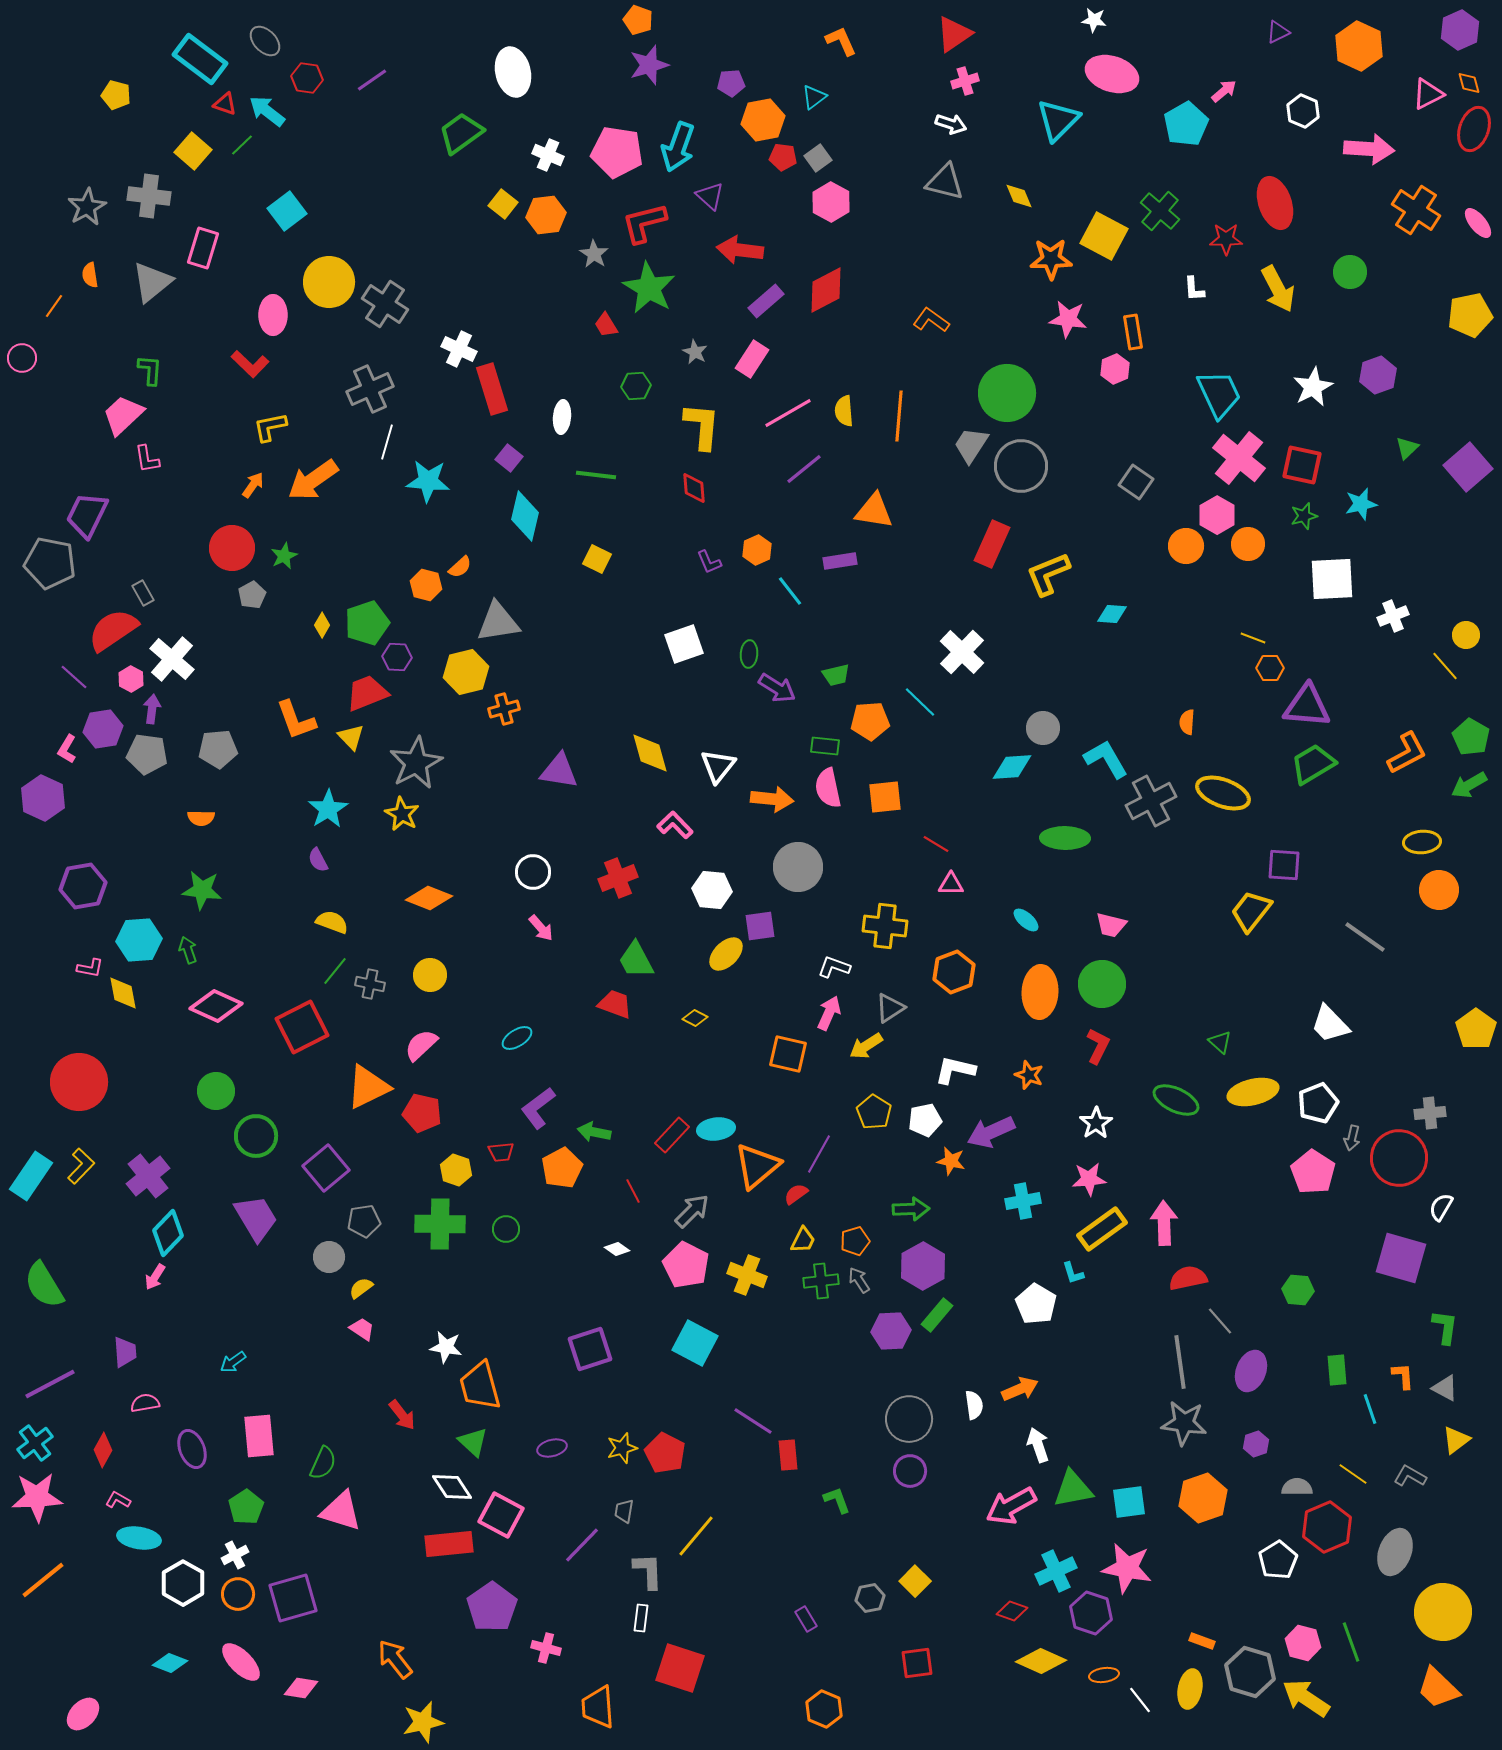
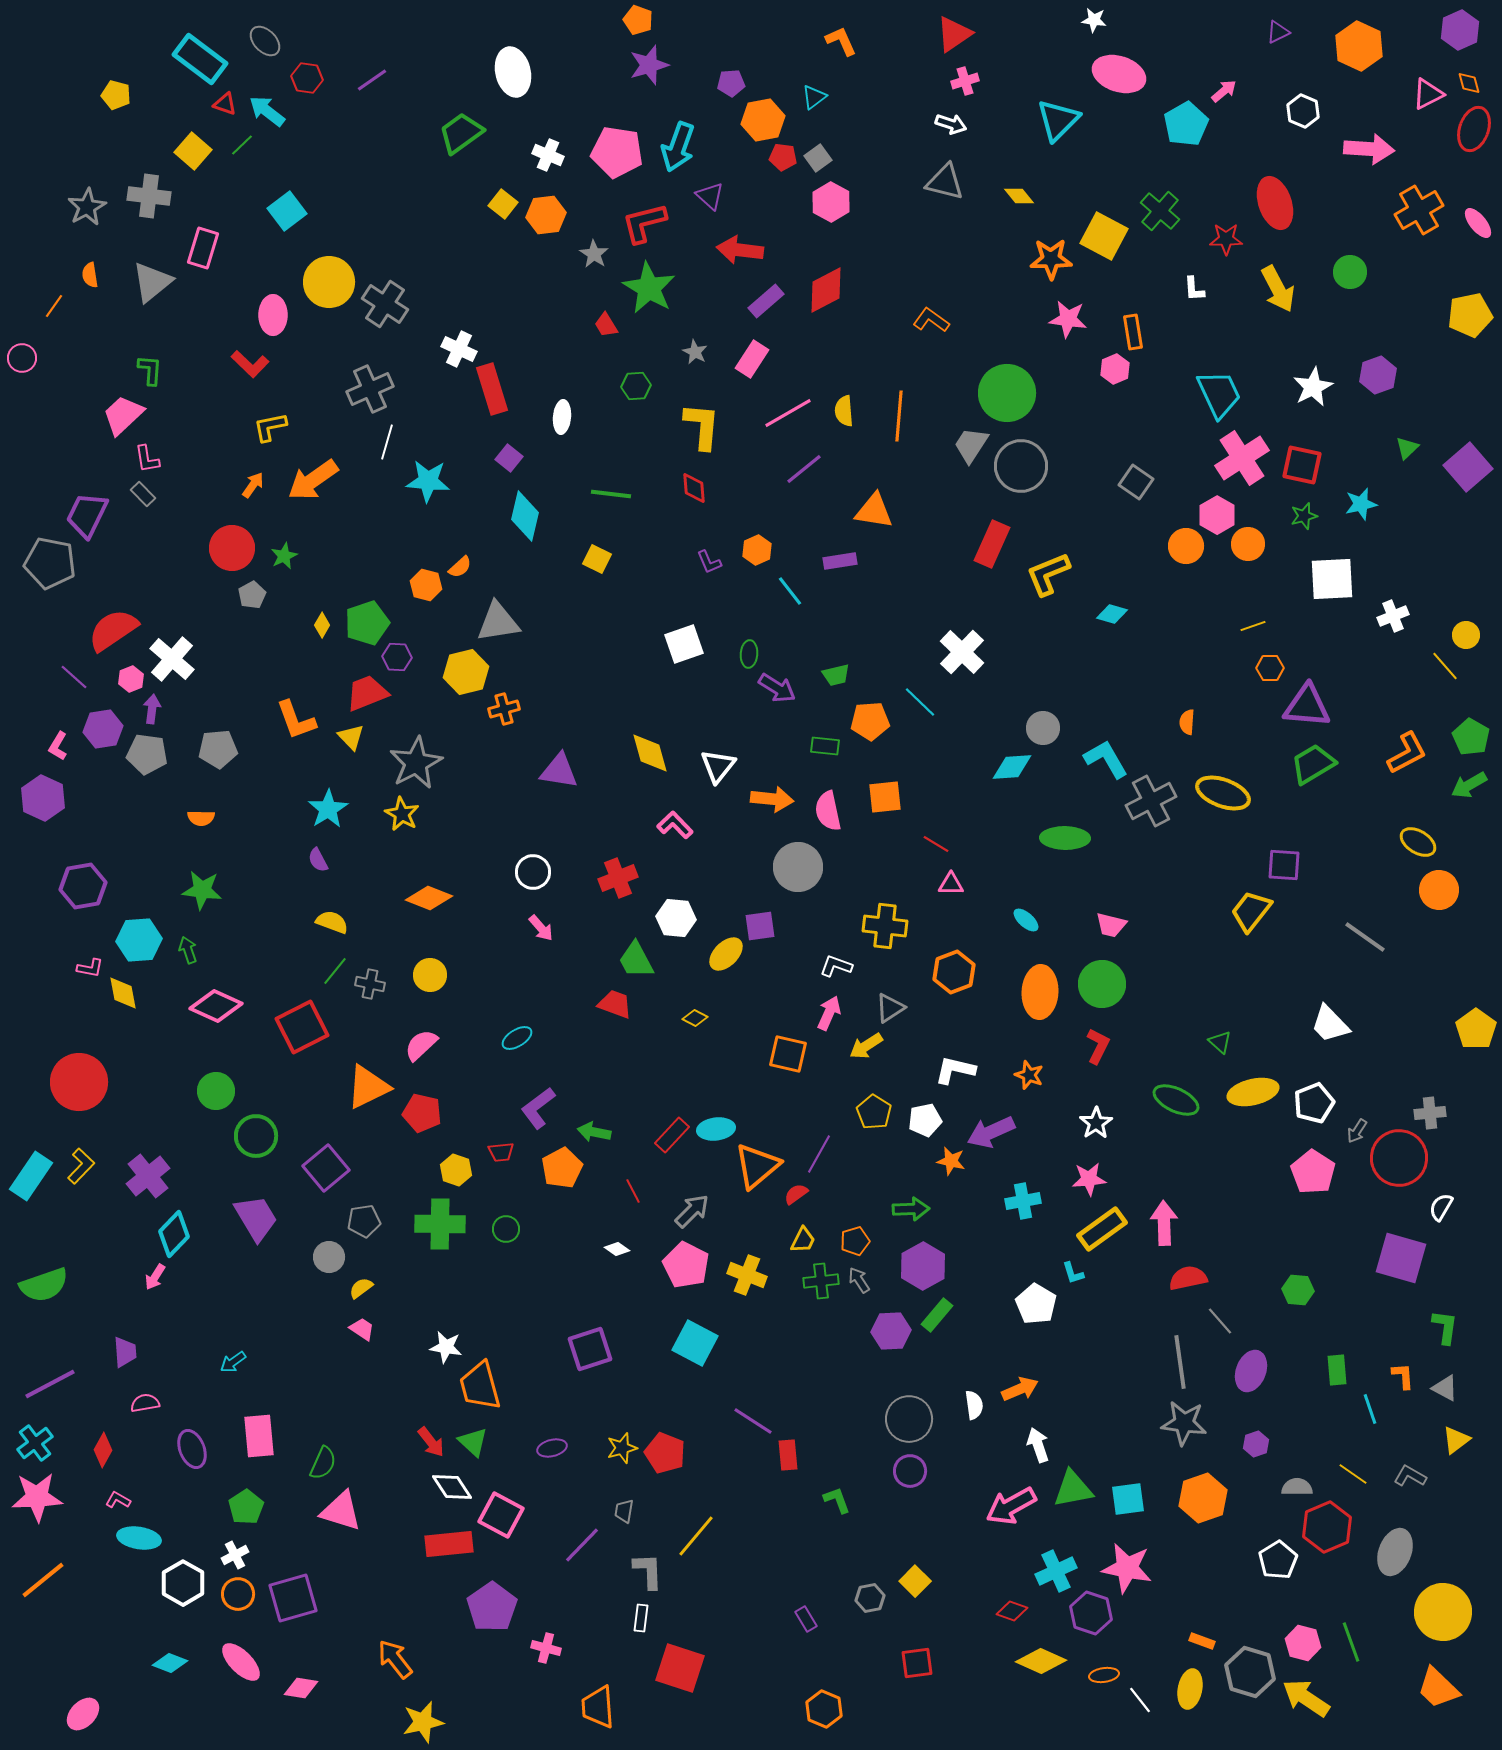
pink ellipse at (1112, 74): moved 7 px right
yellow diamond at (1019, 196): rotated 16 degrees counterclockwise
orange cross at (1416, 210): moved 3 px right; rotated 27 degrees clockwise
pink cross at (1239, 458): moved 3 px right; rotated 18 degrees clockwise
green line at (596, 475): moved 15 px right, 19 px down
gray rectangle at (143, 593): moved 99 px up; rotated 15 degrees counterclockwise
cyan diamond at (1112, 614): rotated 12 degrees clockwise
yellow line at (1253, 638): moved 12 px up; rotated 40 degrees counterclockwise
pink hexagon at (131, 679): rotated 10 degrees clockwise
pink L-shape at (67, 749): moved 9 px left, 3 px up
pink semicircle at (828, 788): moved 23 px down
yellow ellipse at (1422, 842): moved 4 px left; rotated 36 degrees clockwise
white hexagon at (712, 890): moved 36 px left, 28 px down
white L-shape at (834, 967): moved 2 px right, 1 px up
white pentagon at (1318, 1103): moved 4 px left
gray arrow at (1352, 1138): moved 5 px right, 7 px up; rotated 20 degrees clockwise
cyan diamond at (168, 1233): moved 6 px right, 1 px down
green semicircle at (44, 1285): rotated 78 degrees counterclockwise
red arrow at (402, 1415): moved 29 px right, 27 px down
red pentagon at (665, 1453): rotated 6 degrees counterclockwise
cyan square at (1129, 1502): moved 1 px left, 3 px up
